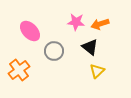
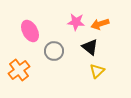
pink ellipse: rotated 15 degrees clockwise
